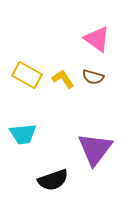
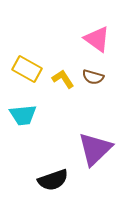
yellow rectangle: moved 6 px up
cyan trapezoid: moved 19 px up
purple triangle: rotated 9 degrees clockwise
